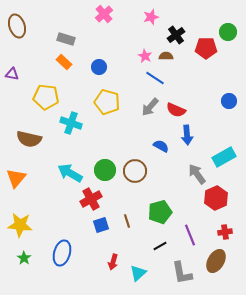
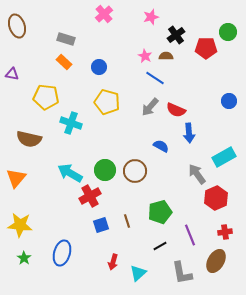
blue arrow at (187, 135): moved 2 px right, 2 px up
red cross at (91, 199): moved 1 px left, 3 px up
